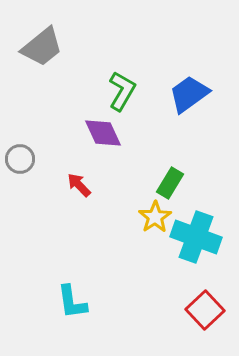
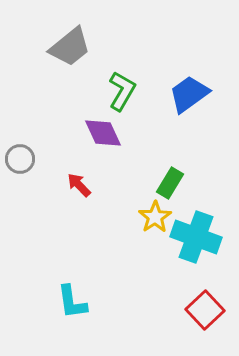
gray trapezoid: moved 28 px right
